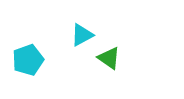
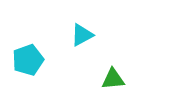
green triangle: moved 4 px right, 21 px down; rotated 40 degrees counterclockwise
